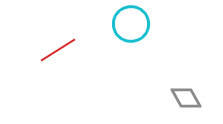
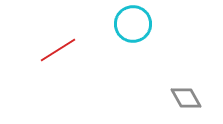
cyan circle: moved 2 px right
